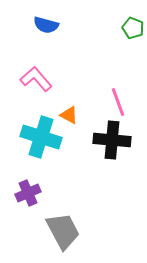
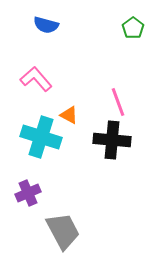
green pentagon: rotated 15 degrees clockwise
